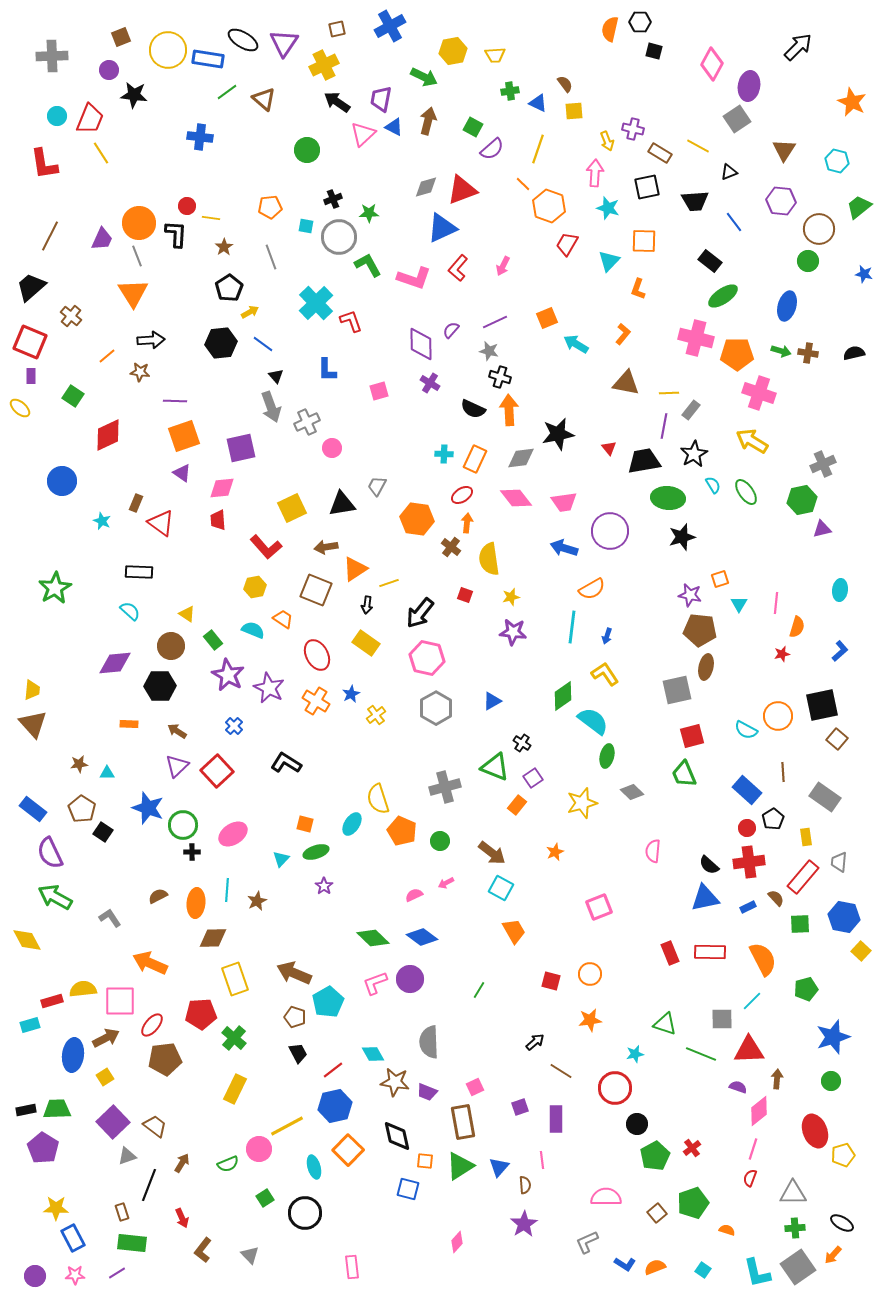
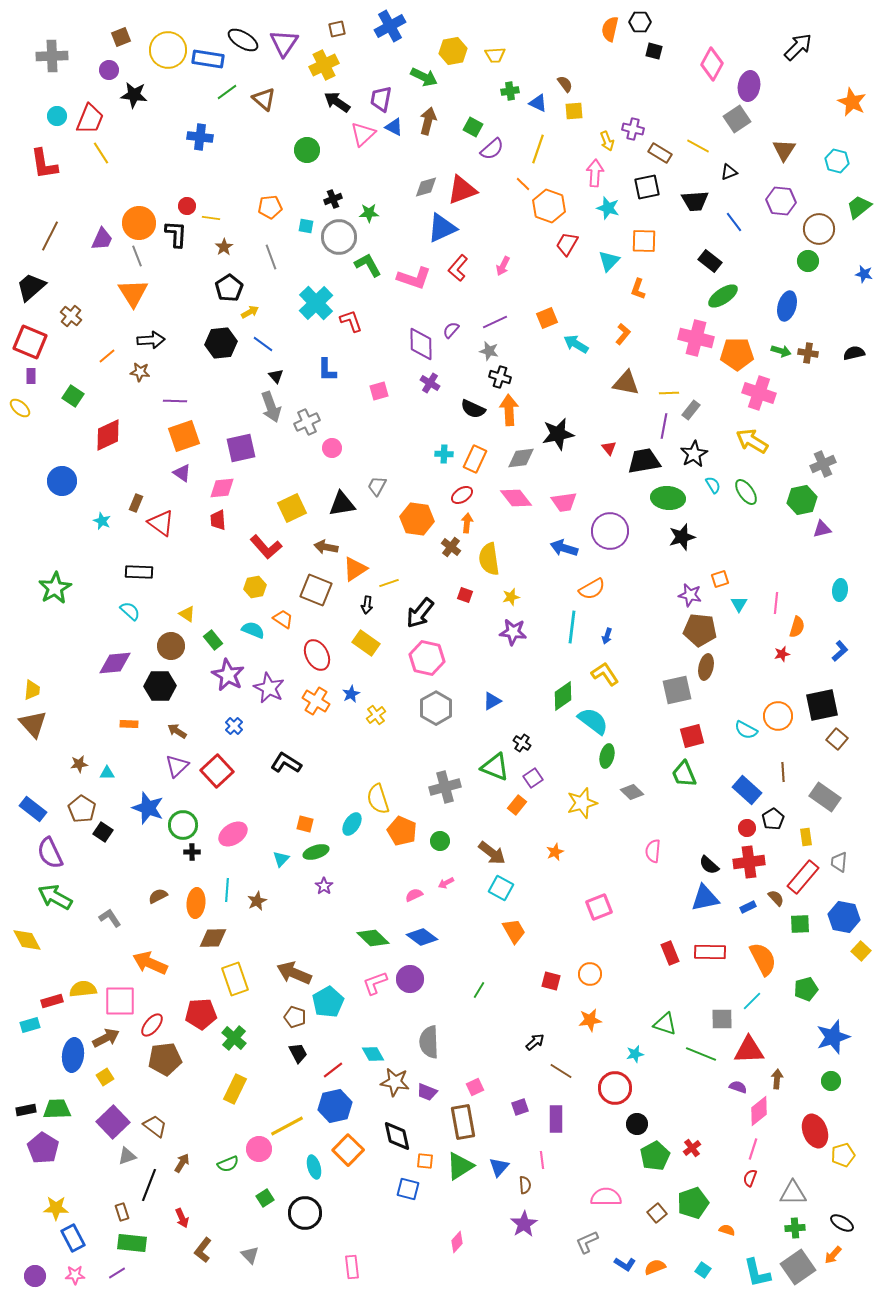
brown arrow at (326, 547): rotated 20 degrees clockwise
